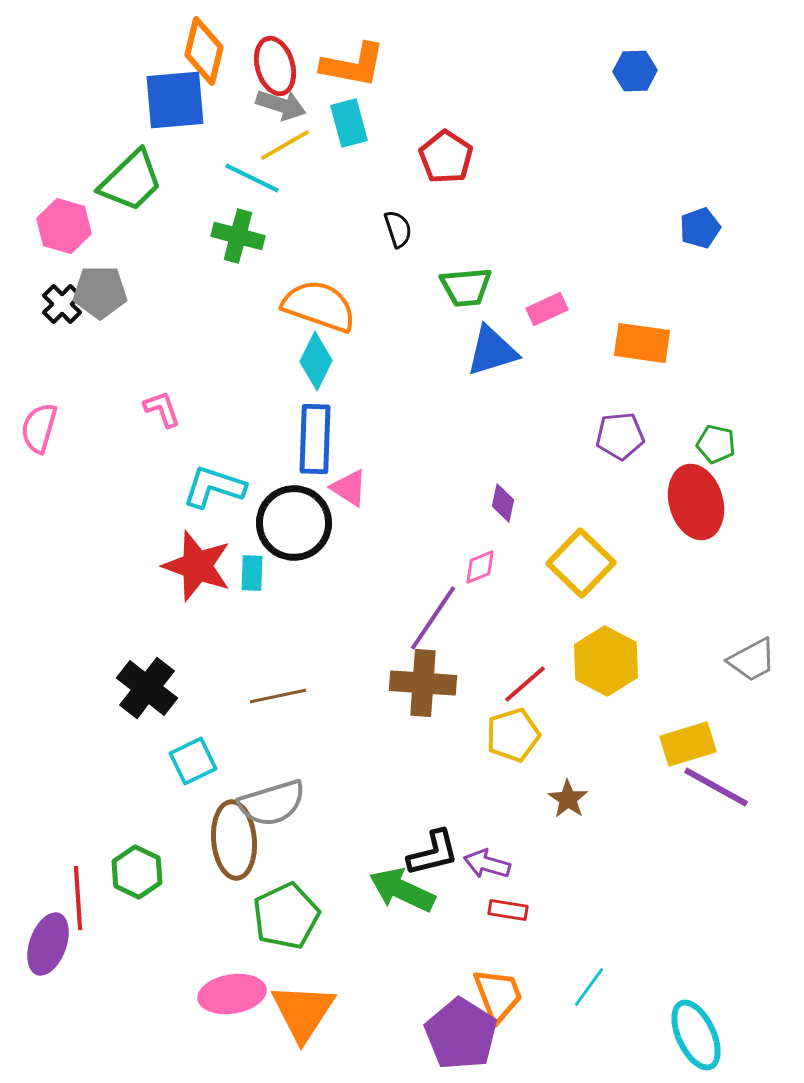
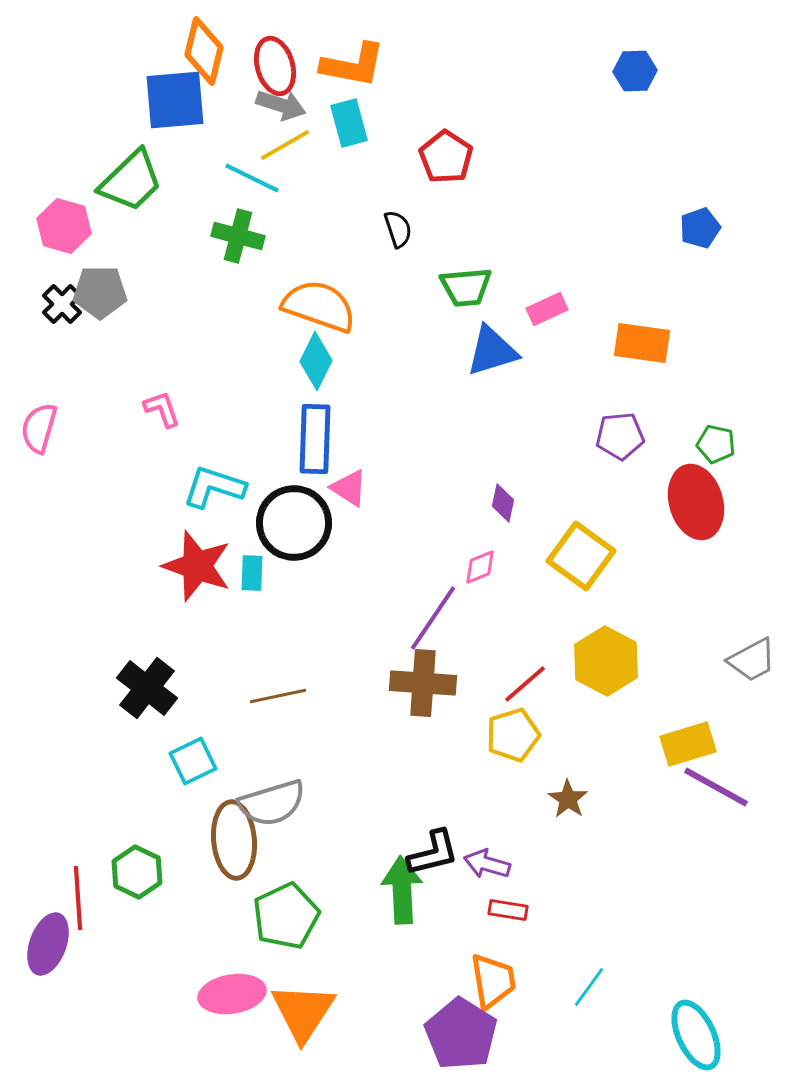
yellow square at (581, 563): moved 7 px up; rotated 8 degrees counterclockwise
green arrow at (402, 890): rotated 62 degrees clockwise
orange trapezoid at (498, 995): moved 5 px left, 14 px up; rotated 12 degrees clockwise
